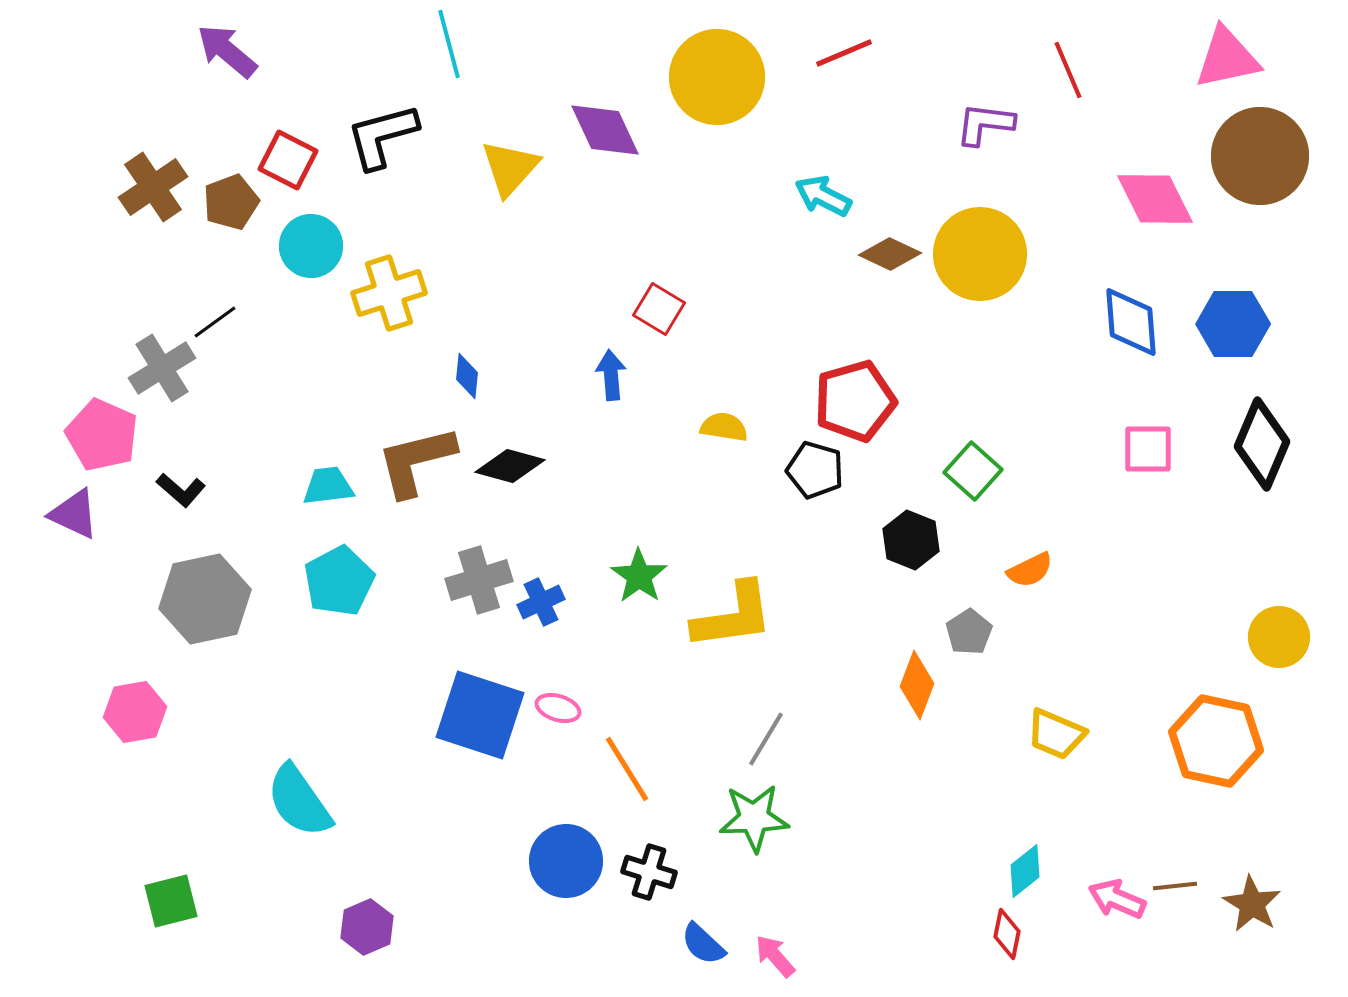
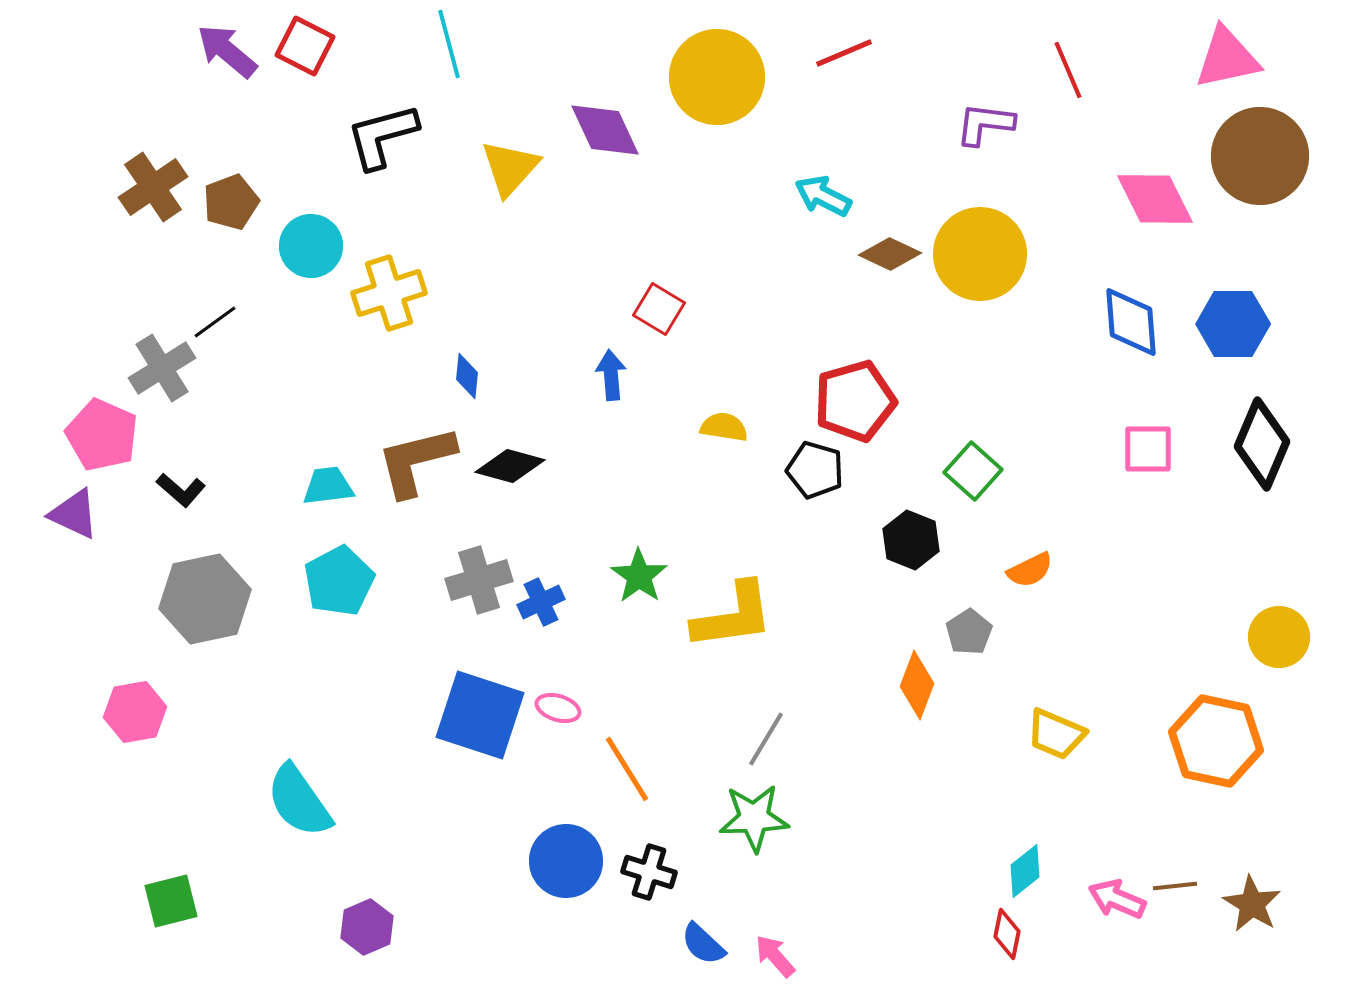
red square at (288, 160): moved 17 px right, 114 px up
